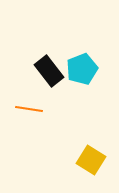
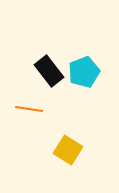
cyan pentagon: moved 2 px right, 3 px down
yellow square: moved 23 px left, 10 px up
